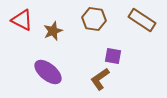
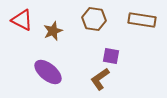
brown rectangle: rotated 24 degrees counterclockwise
purple square: moved 2 px left
